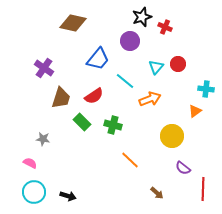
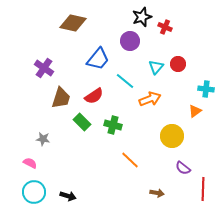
brown arrow: rotated 32 degrees counterclockwise
